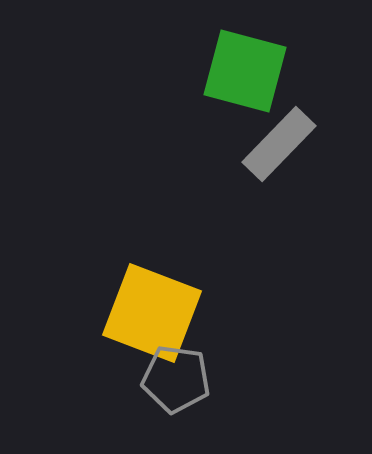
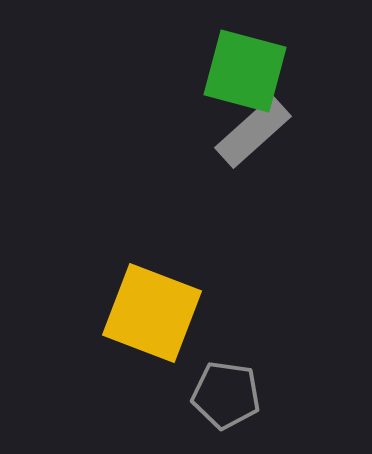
gray rectangle: moved 26 px left, 12 px up; rotated 4 degrees clockwise
gray pentagon: moved 50 px right, 16 px down
